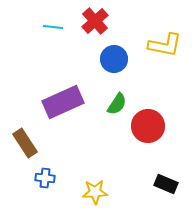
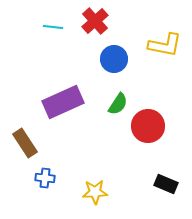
green semicircle: moved 1 px right
